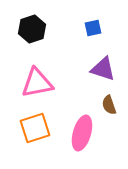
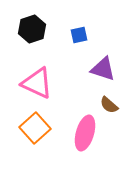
blue square: moved 14 px left, 7 px down
pink triangle: rotated 36 degrees clockwise
brown semicircle: rotated 30 degrees counterclockwise
orange square: rotated 24 degrees counterclockwise
pink ellipse: moved 3 px right
